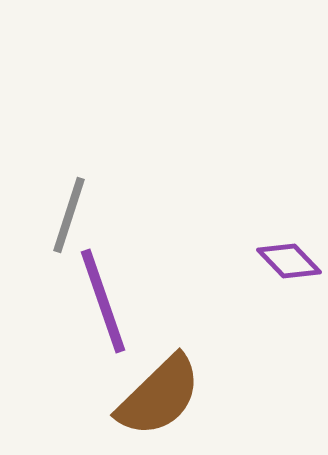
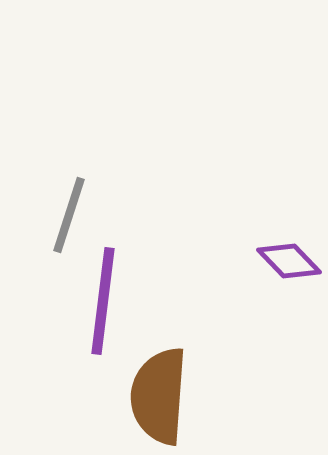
purple line: rotated 26 degrees clockwise
brown semicircle: rotated 138 degrees clockwise
